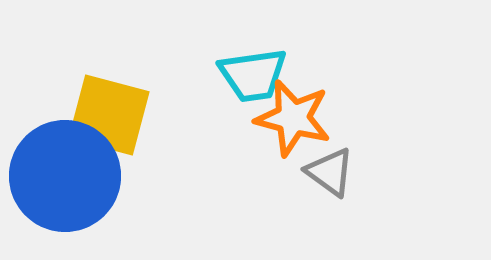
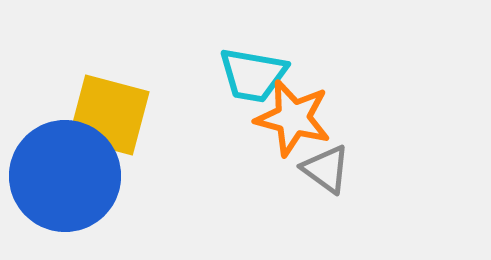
cyan trapezoid: rotated 18 degrees clockwise
gray triangle: moved 4 px left, 3 px up
